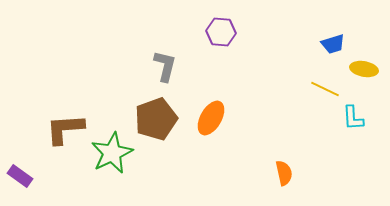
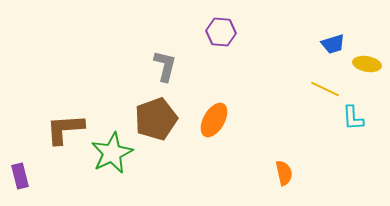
yellow ellipse: moved 3 px right, 5 px up
orange ellipse: moved 3 px right, 2 px down
purple rectangle: rotated 40 degrees clockwise
